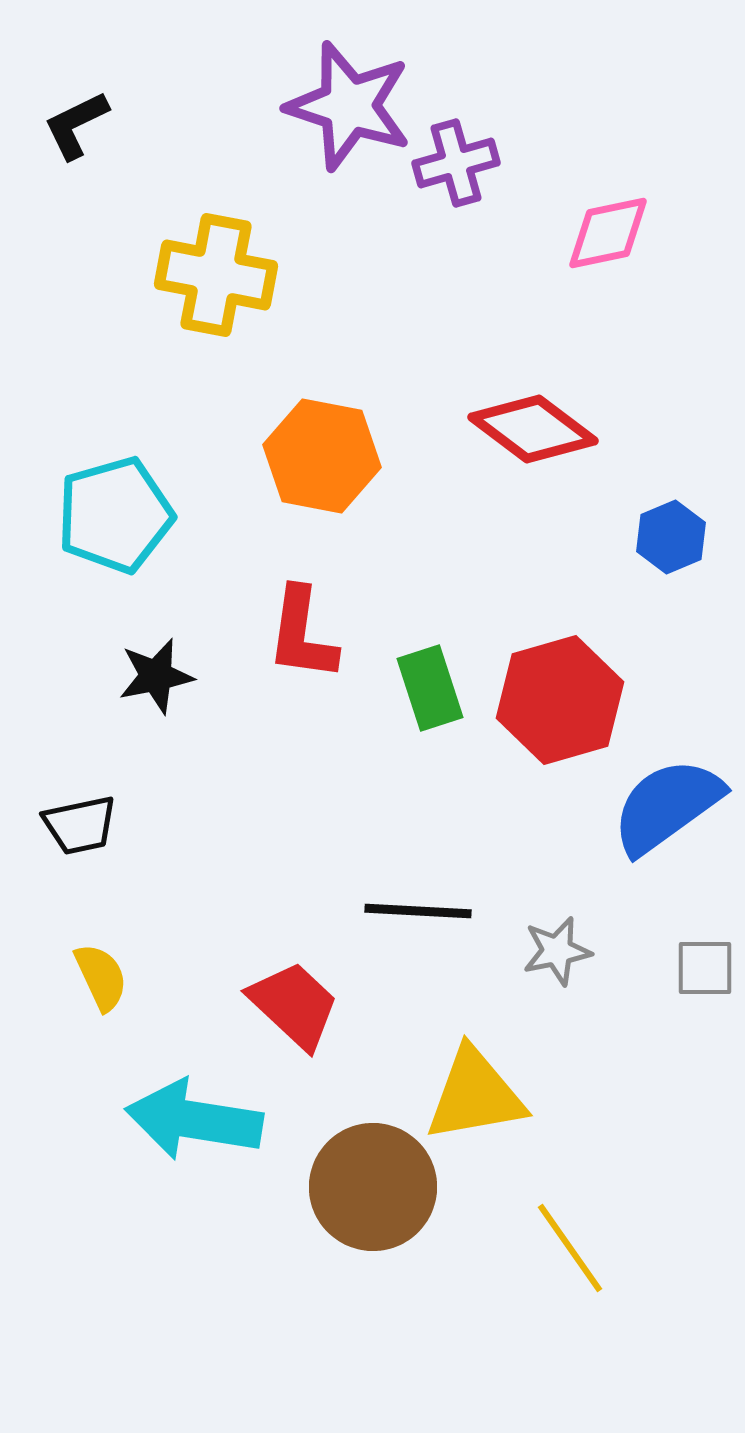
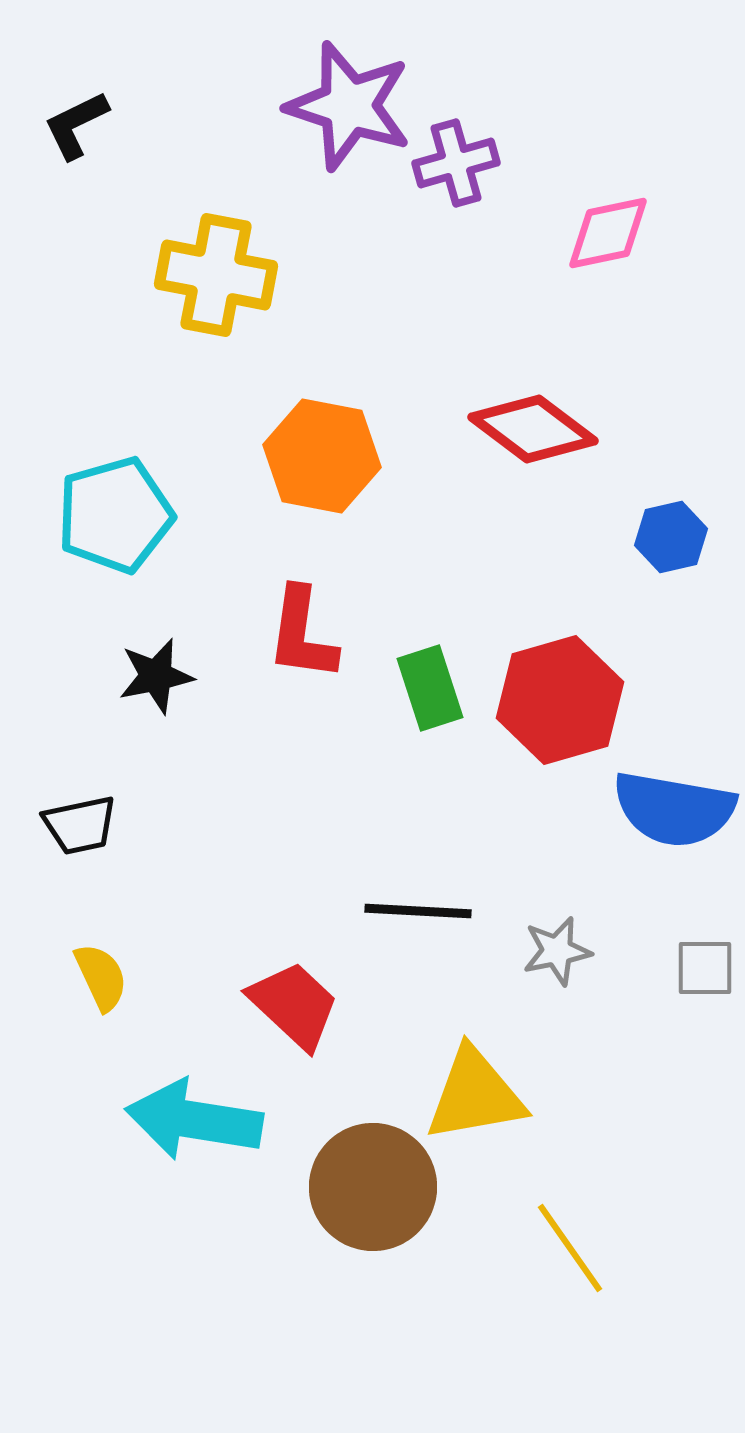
blue hexagon: rotated 10 degrees clockwise
blue semicircle: moved 7 px right, 3 px down; rotated 134 degrees counterclockwise
